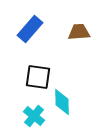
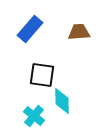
black square: moved 4 px right, 2 px up
cyan diamond: moved 1 px up
